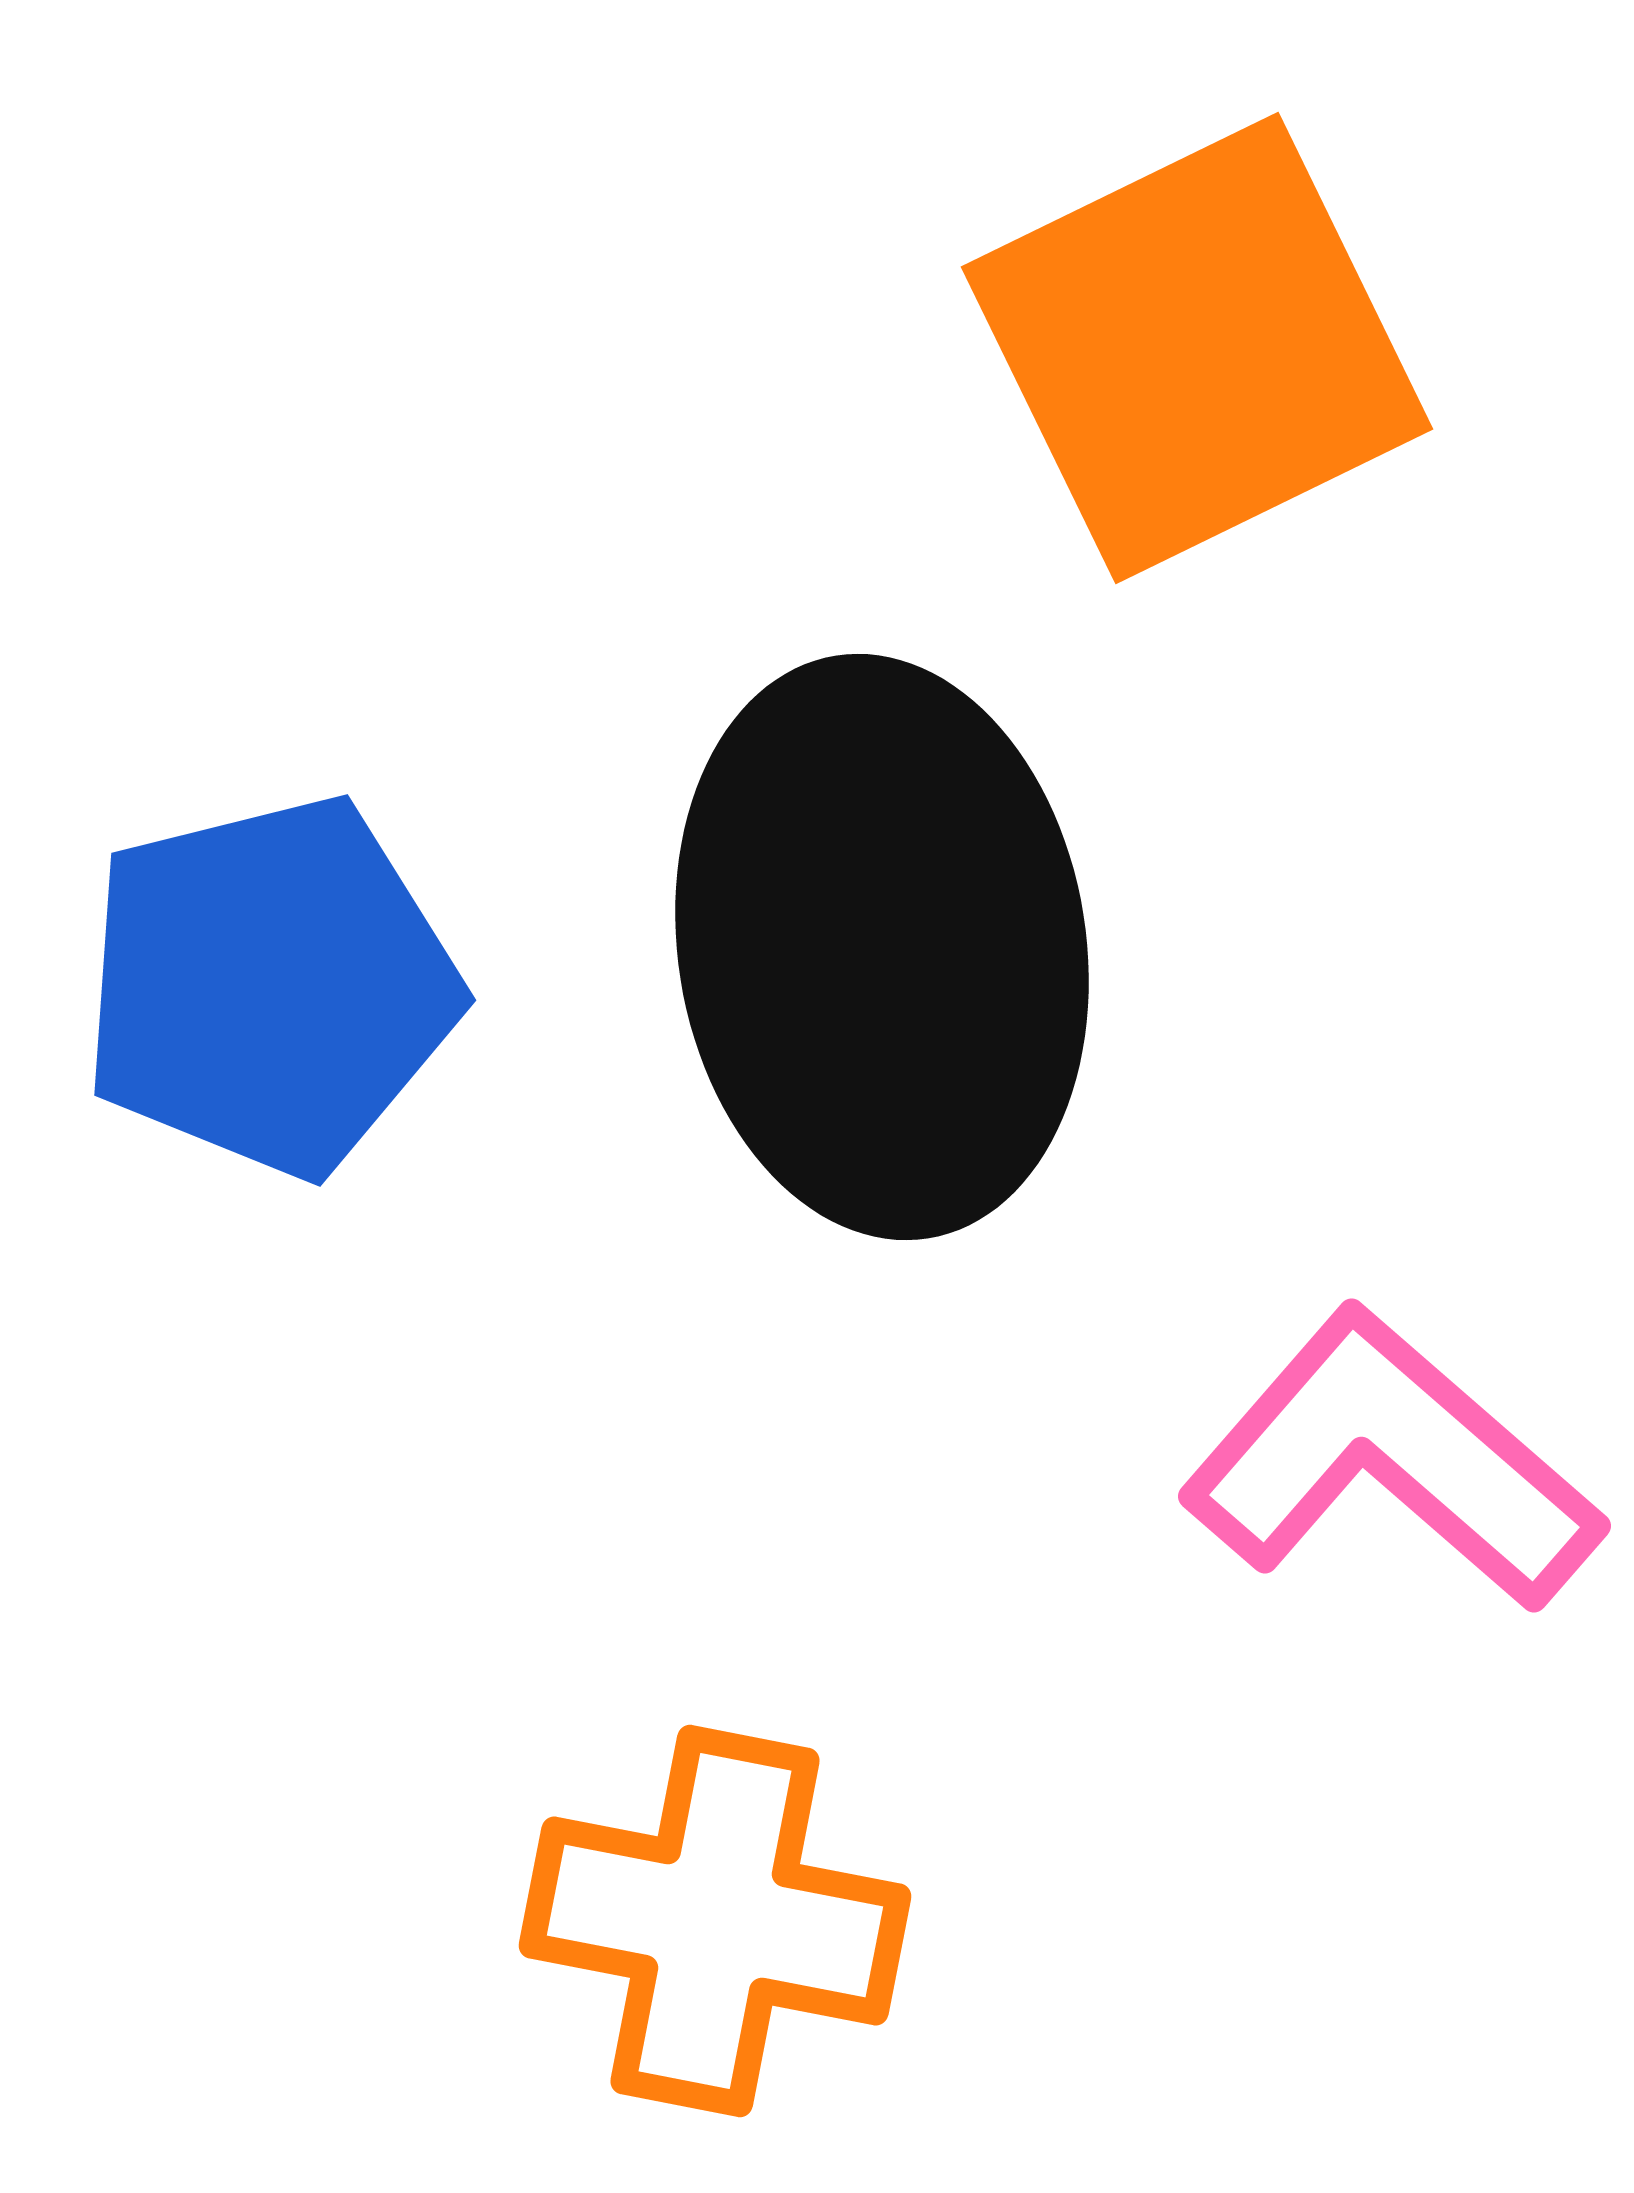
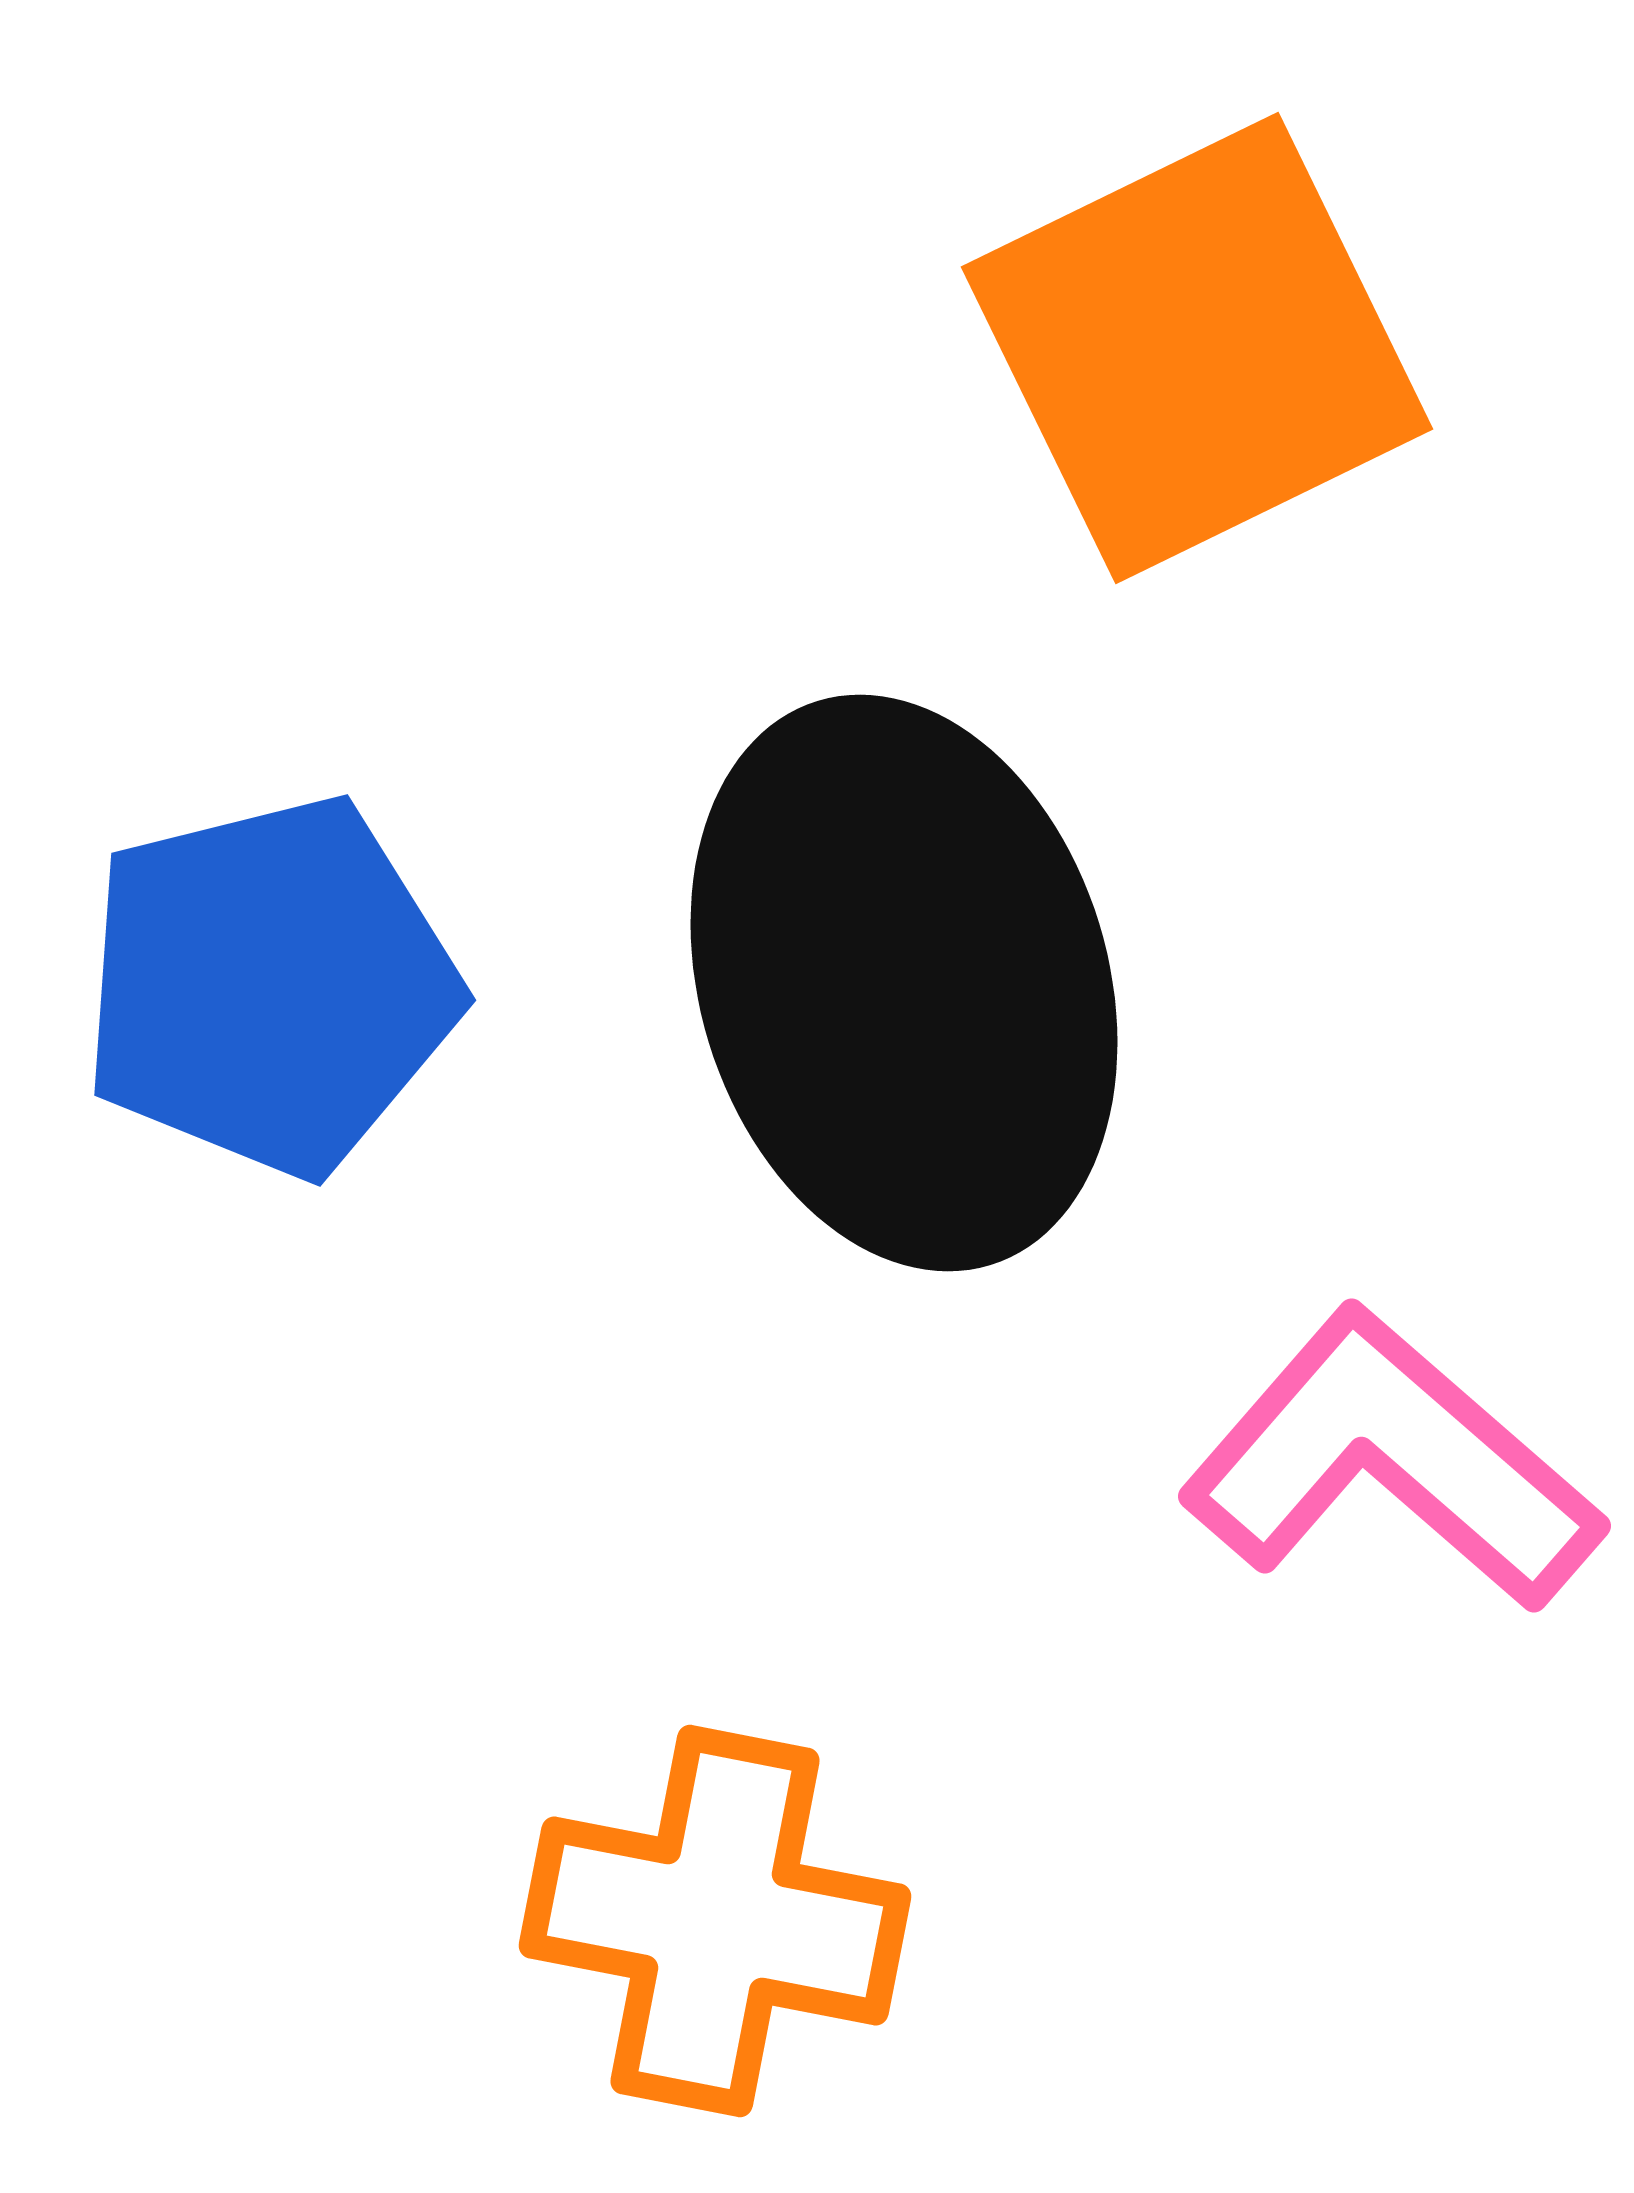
black ellipse: moved 22 px right, 36 px down; rotated 8 degrees counterclockwise
